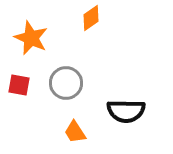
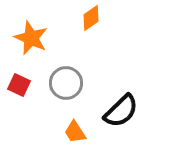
red square: rotated 15 degrees clockwise
black semicircle: moved 5 px left; rotated 45 degrees counterclockwise
